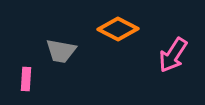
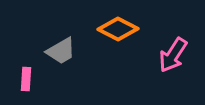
gray trapezoid: rotated 40 degrees counterclockwise
